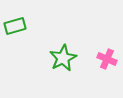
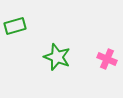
green star: moved 6 px left, 1 px up; rotated 24 degrees counterclockwise
